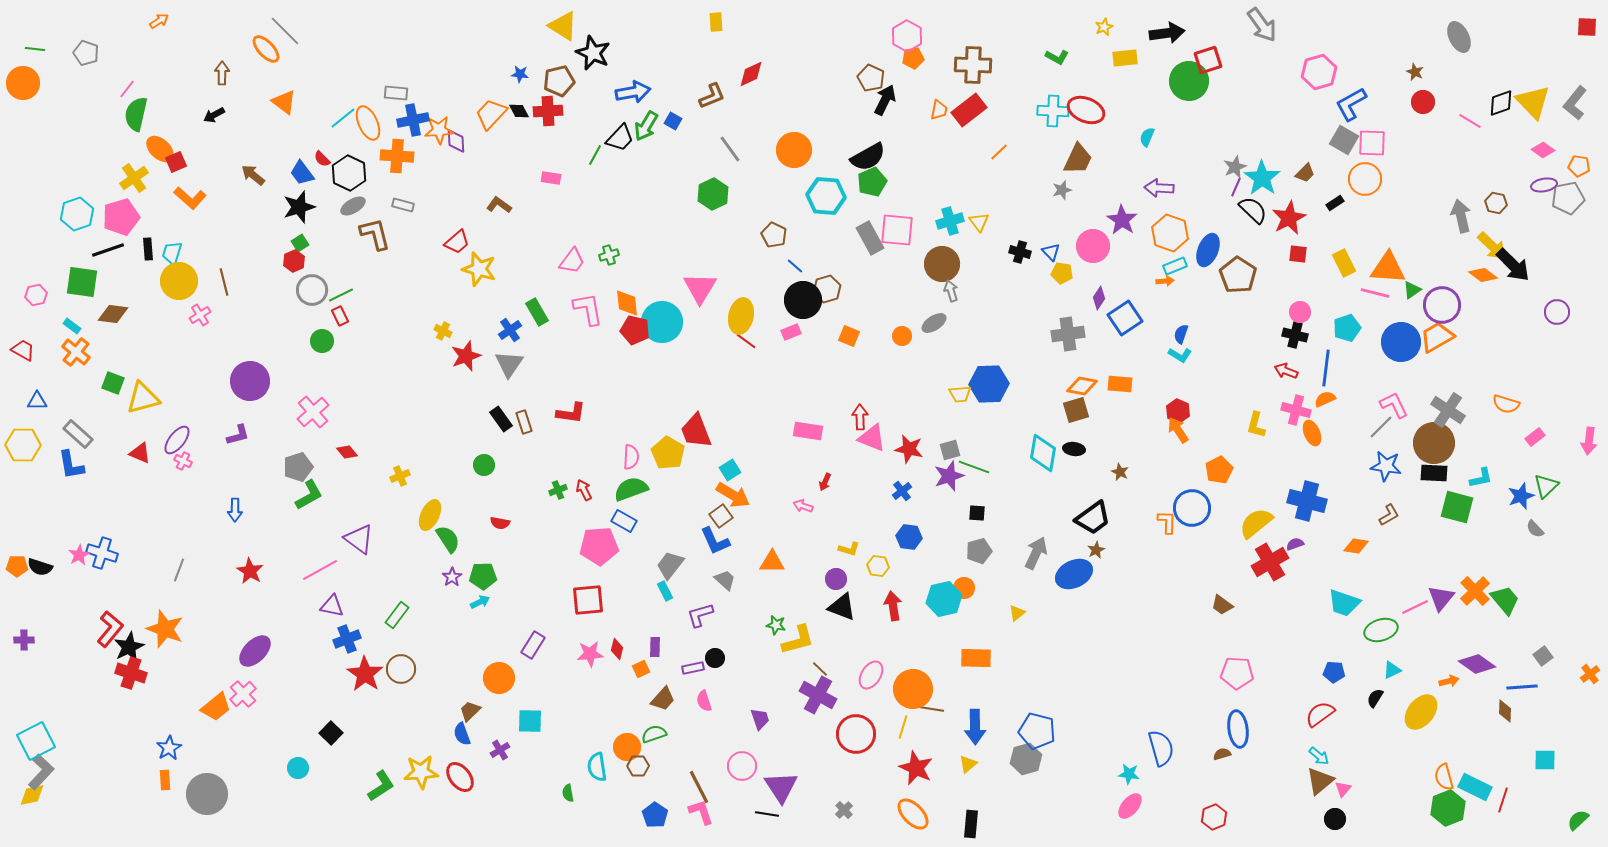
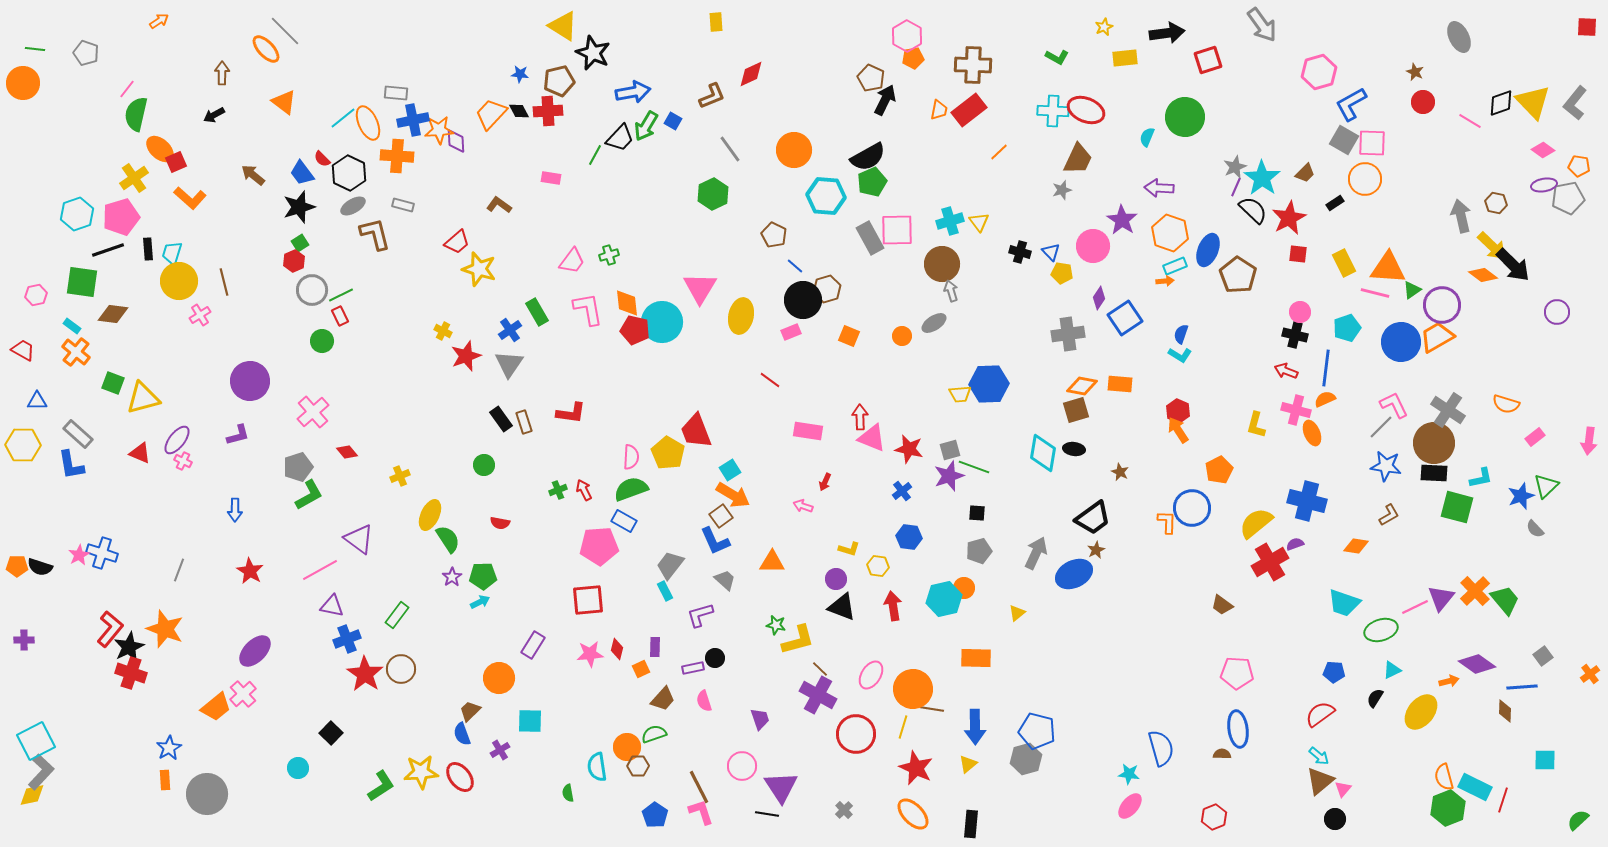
green circle at (1189, 81): moved 4 px left, 36 px down
pink square at (897, 230): rotated 6 degrees counterclockwise
red line at (746, 341): moved 24 px right, 39 px down
brown semicircle at (1222, 754): rotated 18 degrees clockwise
